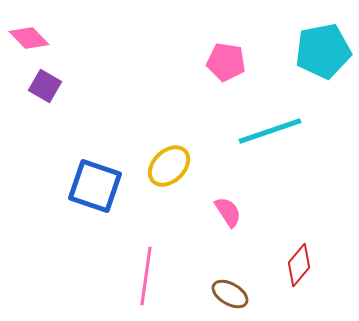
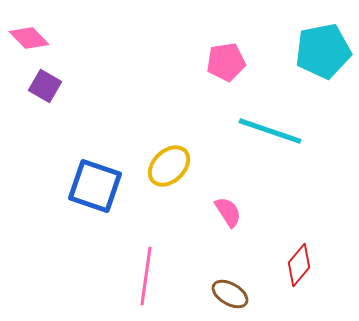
pink pentagon: rotated 18 degrees counterclockwise
cyan line: rotated 38 degrees clockwise
